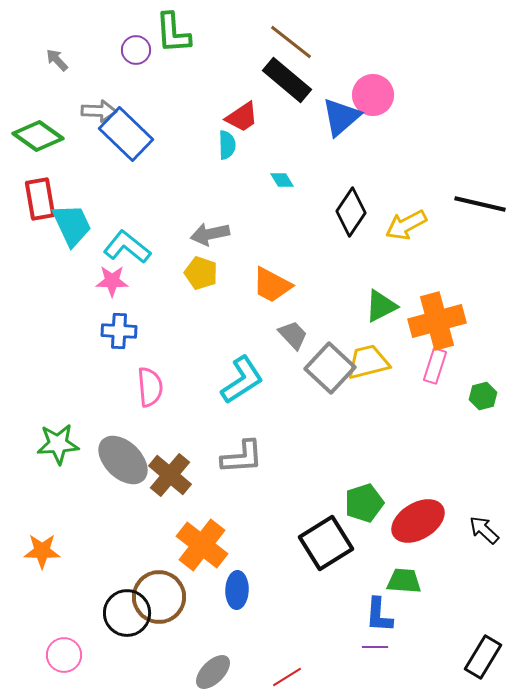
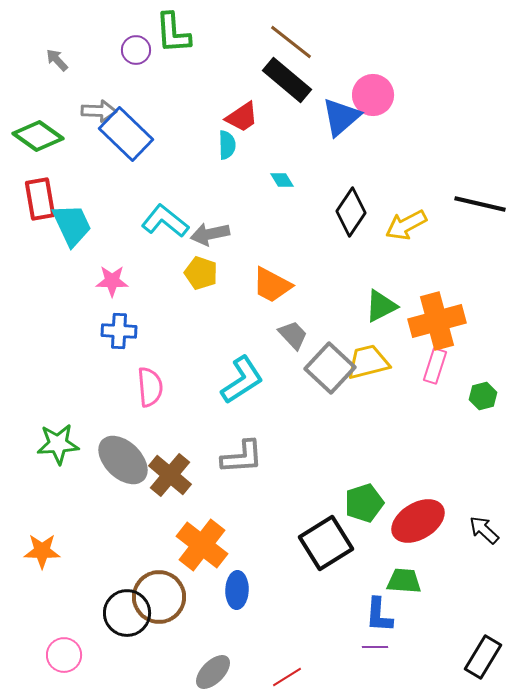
cyan L-shape at (127, 247): moved 38 px right, 26 px up
